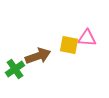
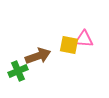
pink triangle: moved 3 px left, 1 px down
green cross: moved 3 px right, 2 px down; rotated 12 degrees clockwise
